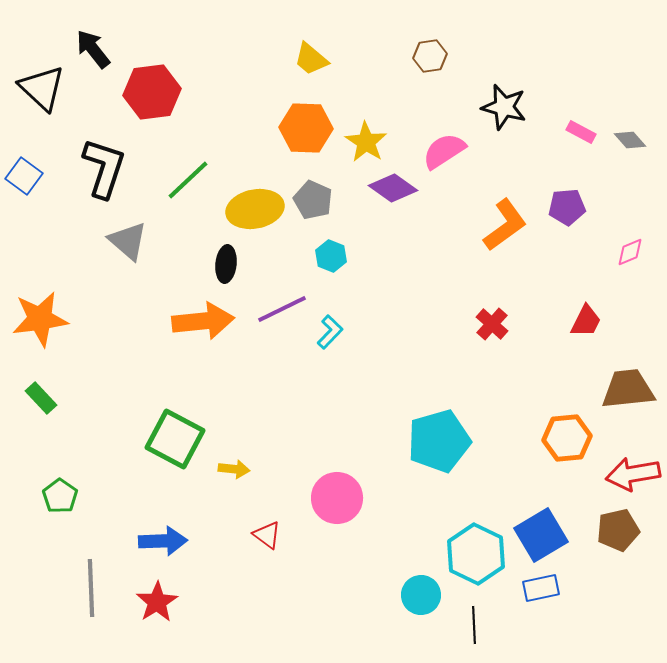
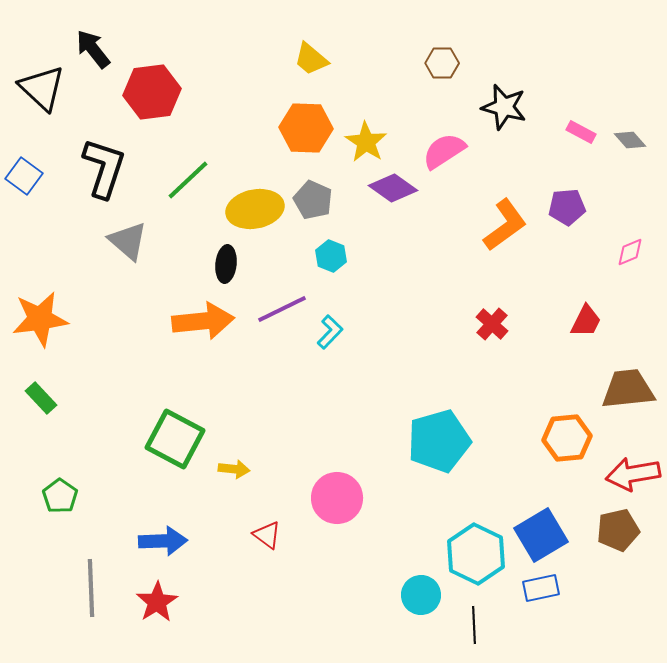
brown hexagon at (430, 56): moved 12 px right, 7 px down; rotated 8 degrees clockwise
